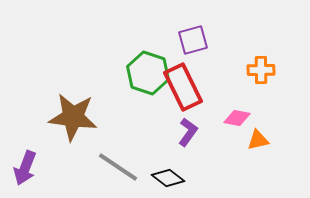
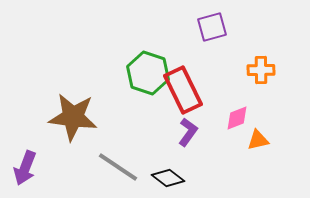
purple square: moved 19 px right, 13 px up
red rectangle: moved 3 px down
pink diamond: rotated 32 degrees counterclockwise
